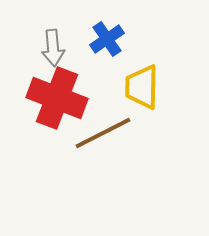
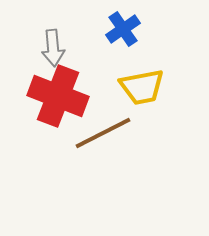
blue cross: moved 16 px right, 10 px up
yellow trapezoid: rotated 102 degrees counterclockwise
red cross: moved 1 px right, 2 px up
